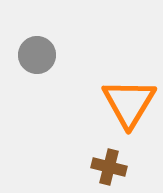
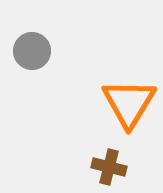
gray circle: moved 5 px left, 4 px up
